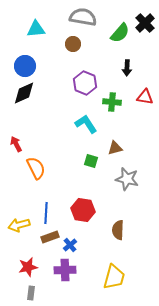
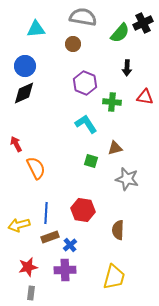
black cross: moved 2 px left; rotated 18 degrees clockwise
